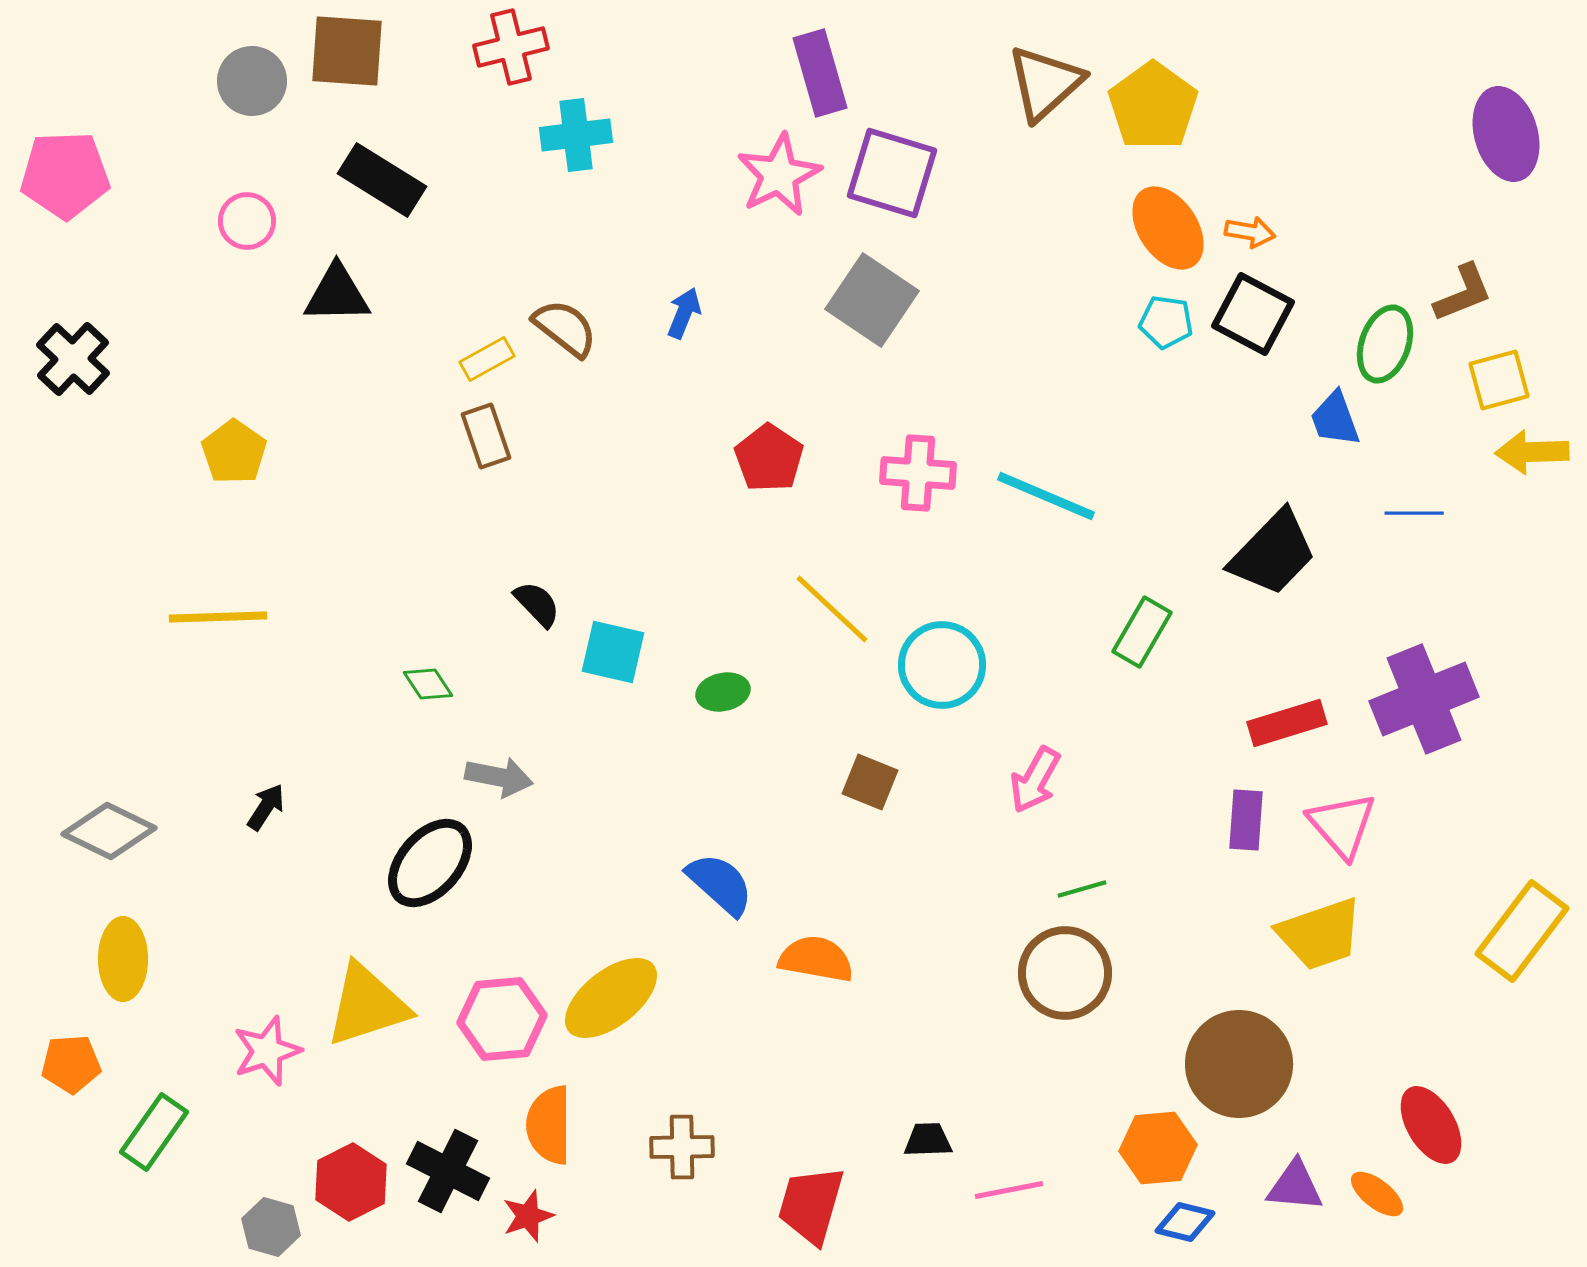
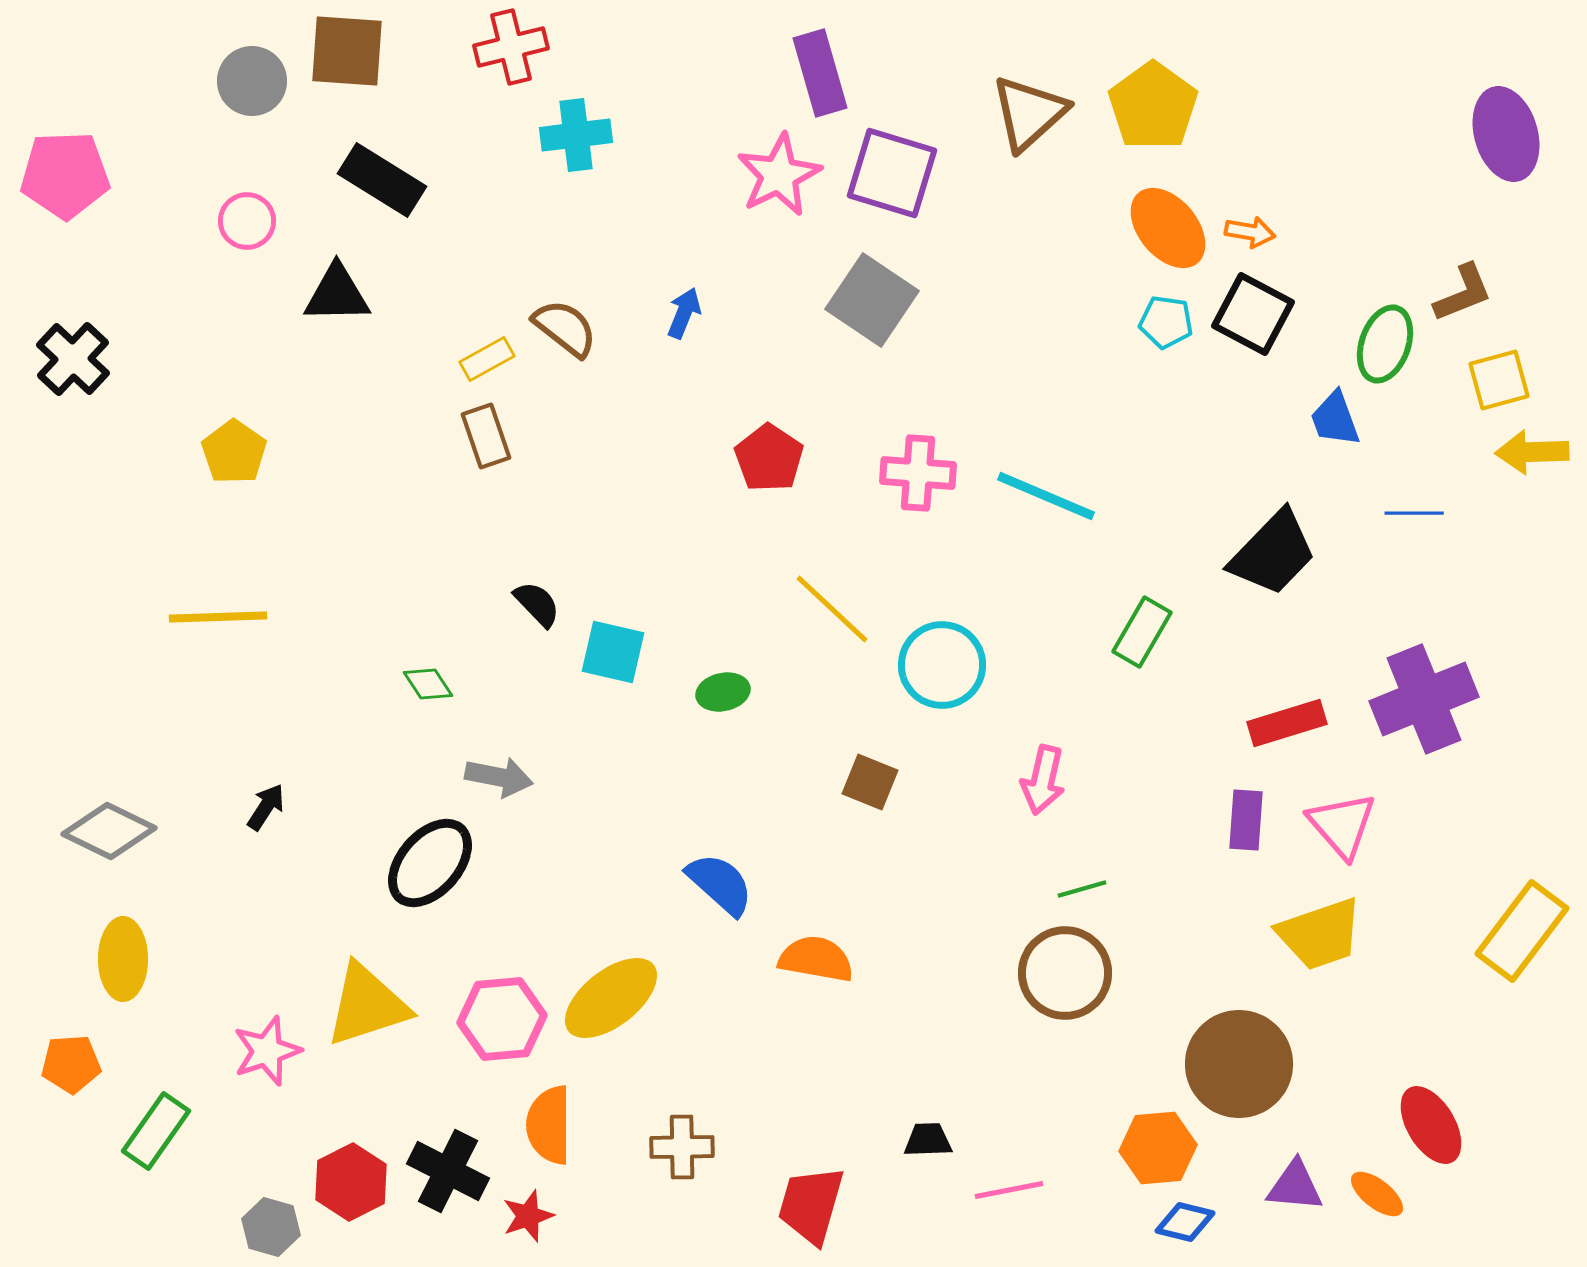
brown triangle at (1045, 83): moved 16 px left, 30 px down
orange ellipse at (1168, 228): rotated 6 degrees counterclockwise
pink arrow at (1035, 780): moved 8 px right; rotated 16 degrees counterclockwise
green rectangle at (154, 1132): moved 2 px right, 1 px up
